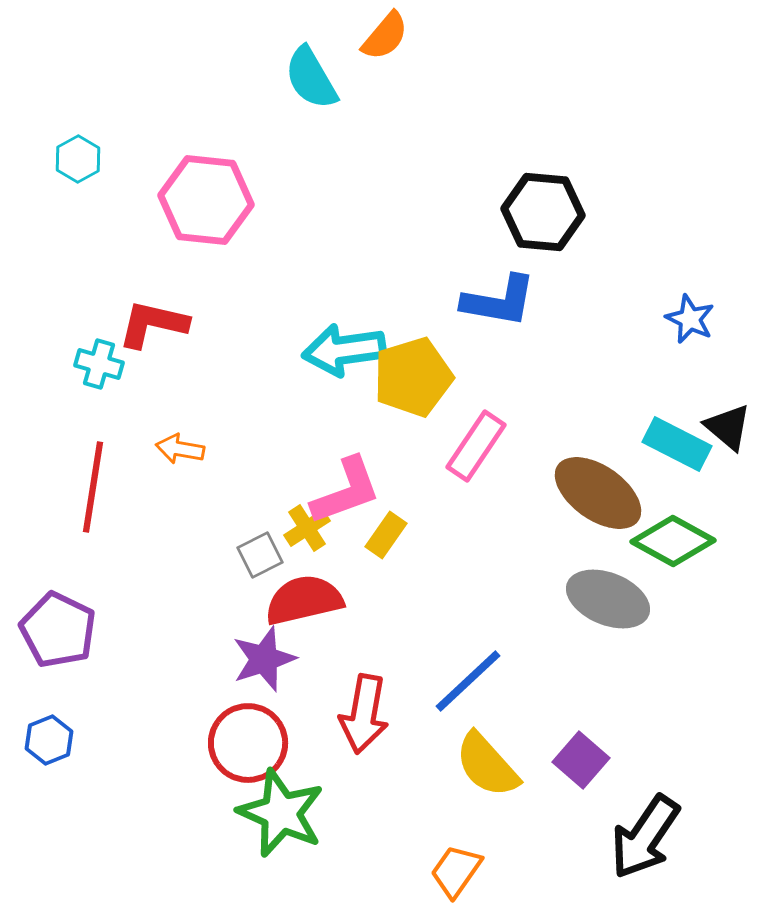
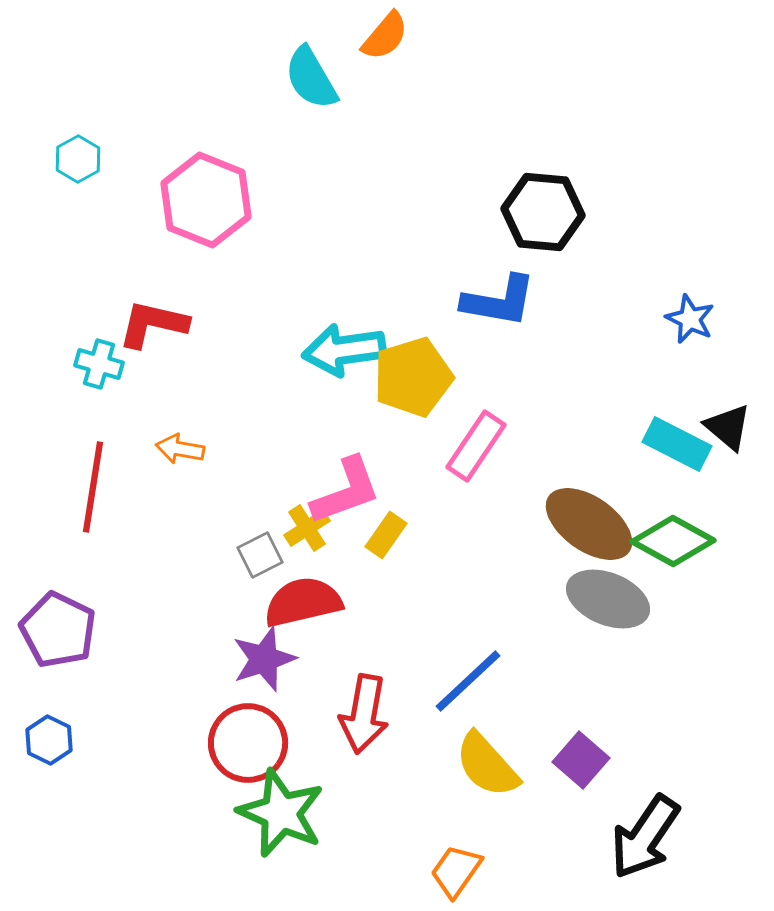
pink hexagon: rotated 16 degrees clockwise
brown ellipse: moved 9 px left, 31 px down
red semicircle: moved 1 px left, 2 px down
blue hexagon: rotated 12 degrees counterclockwise
